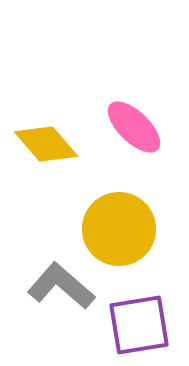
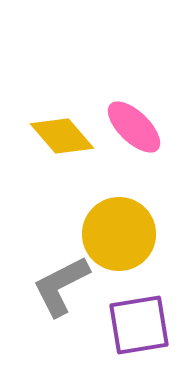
yellow diamond: moved 16 px right, 8 px up
yellow circle: moved 5 px down
gray L-shape: rotated 68 degrees counterclockwise
